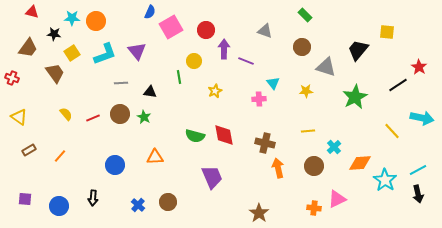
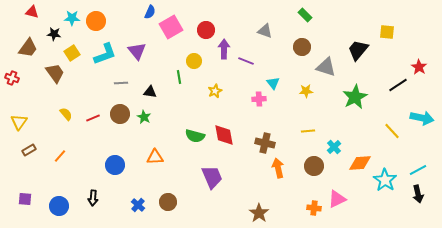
yellow triangle at (19, 117): moved 5 px down; rotated 30 degrees clockwise
